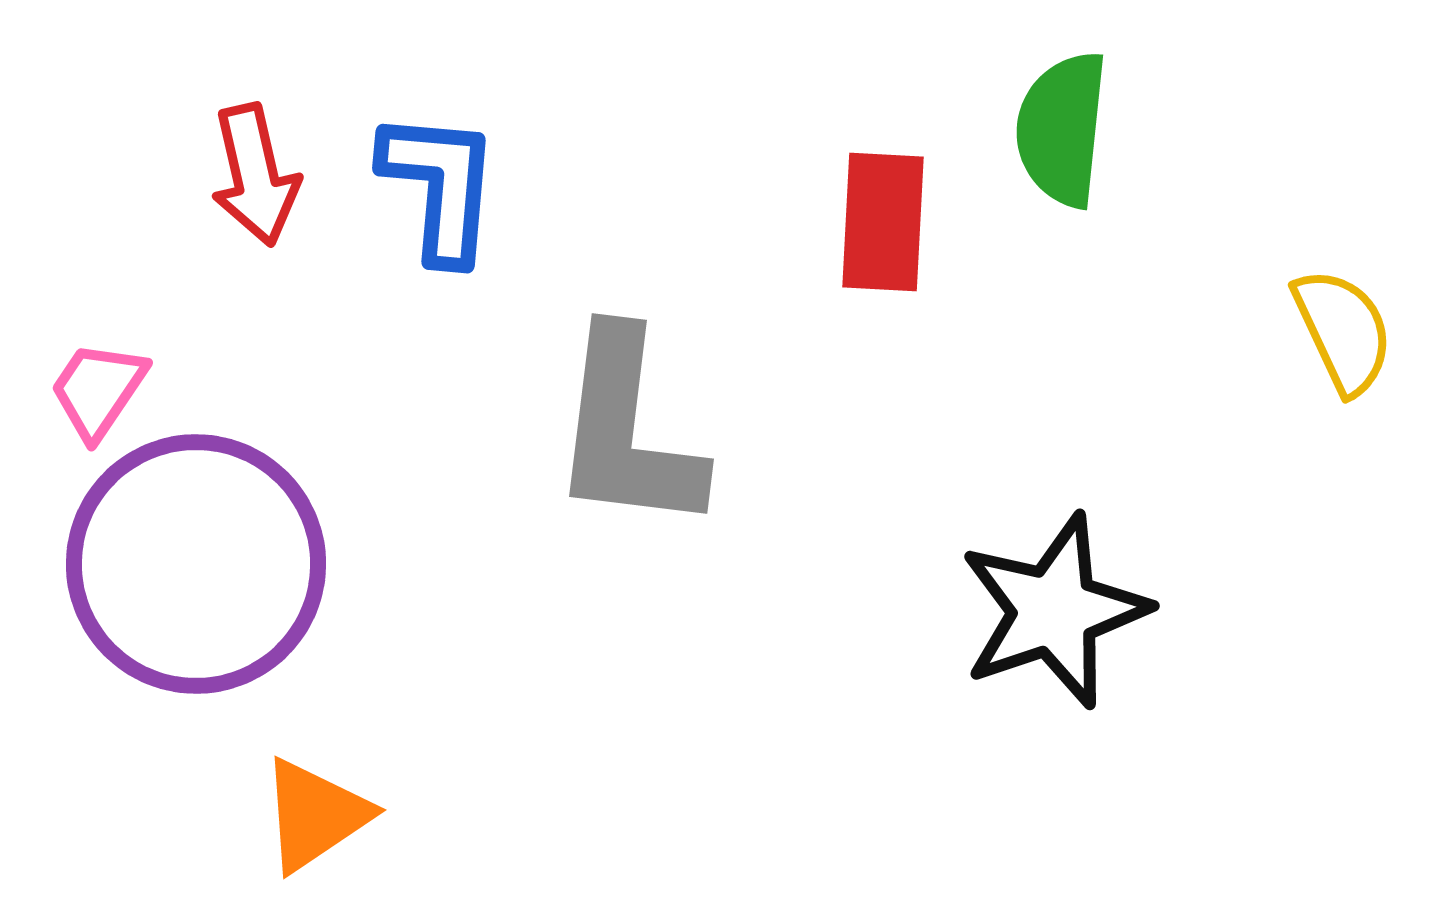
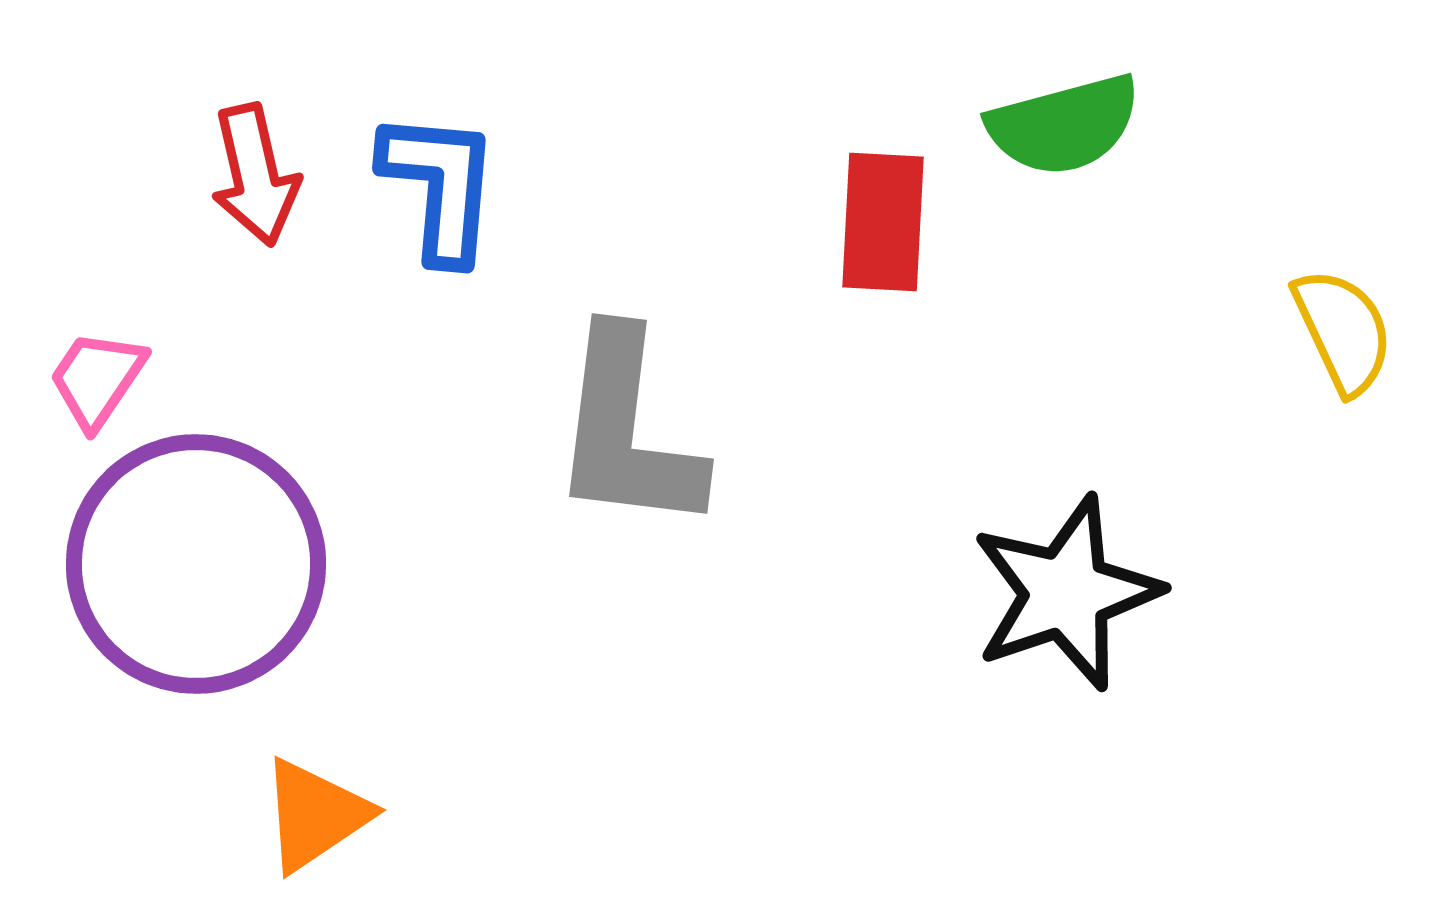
green semicircle: moved 2 px right, 4 px up; rotated 111 degrees counterclockwise
pink trapezoid: moved 1 px left, 11 px up
black star: moved 12 px right, 18 px up
